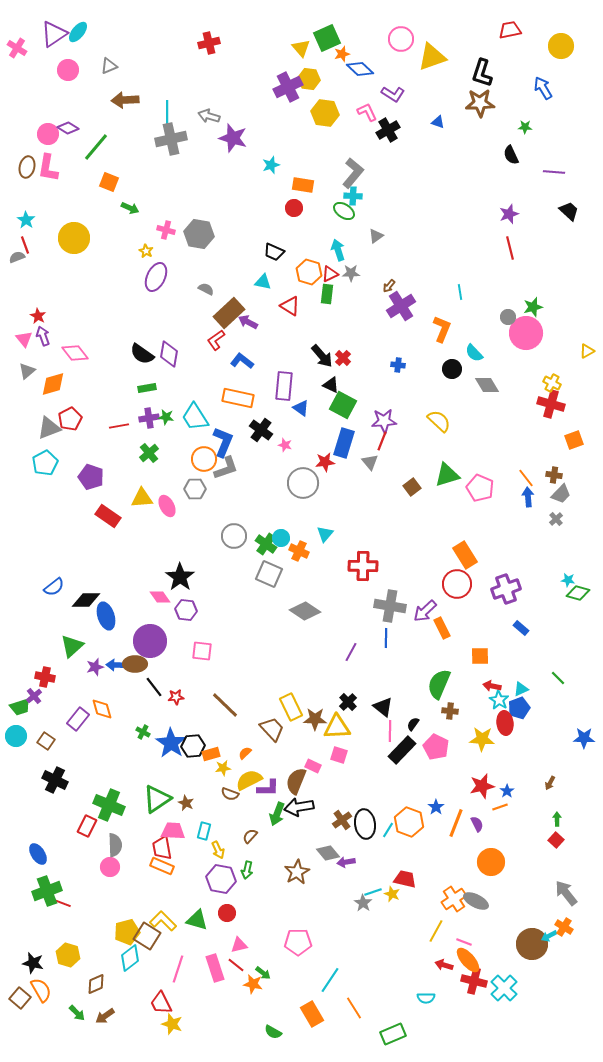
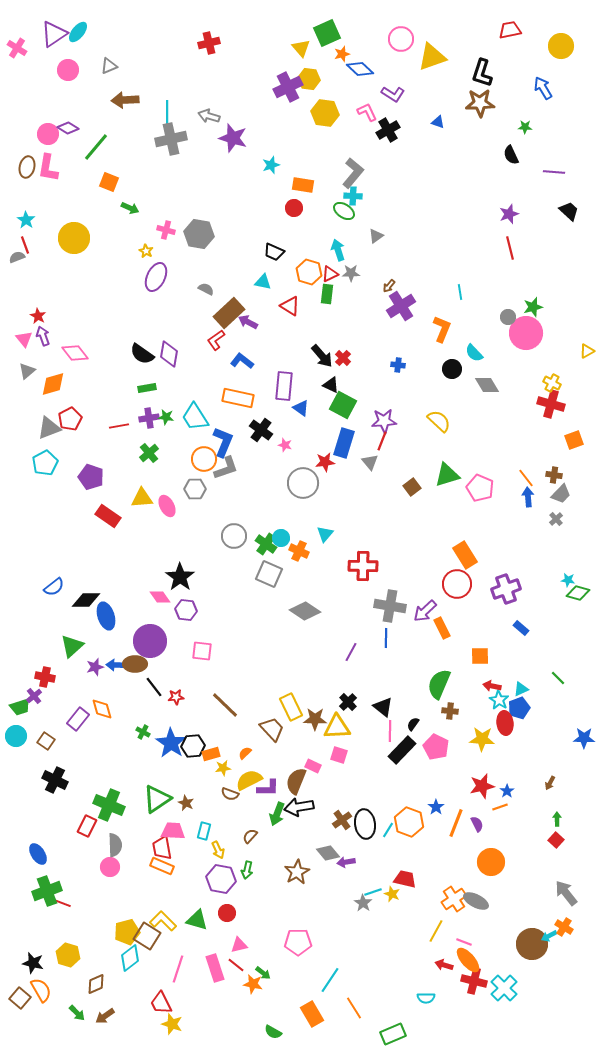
green square at (327, 38): moved 5 px up
